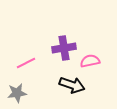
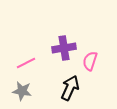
pink semicircle: rotated 60 degrees counterclockwise
black arrow: moved 2 px left, 3 px down; rotated 85 degrees counterclockwise
gray star: moved 5 px right, 2 px up; rotated 18 degrees clockwise
